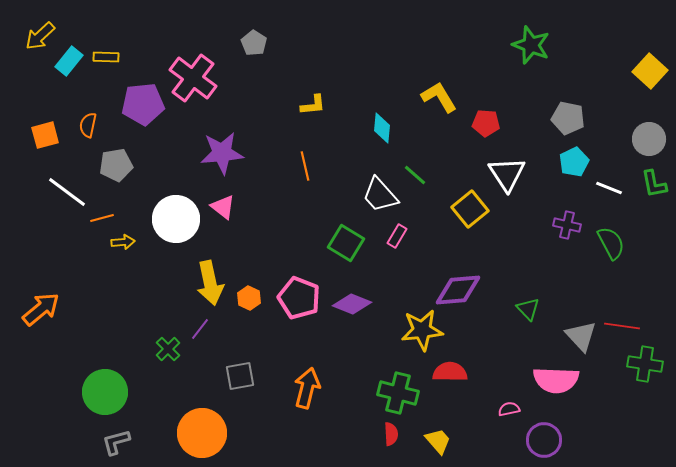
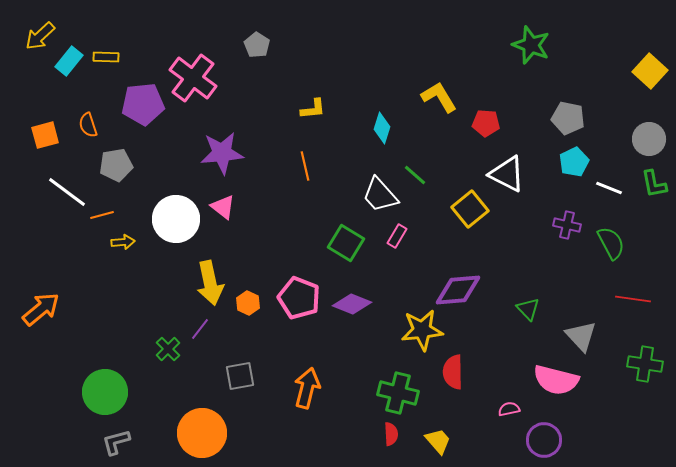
gray pentagon at (254, 43): moved 3 px right, 2 px down
yellow L-shape at (313, 105): moved 4 px down
orange semicircle at (88, 125): rotated 30 degrees counterclockwise
cyan diamond at (382, 128): rotated 12 degrees clockwise
white triangle at (507, 174): rotated 30 degrees counterclockwise
orange line at (102, 218): moved 3 px up
orange hexagon at (249, 298): moved 1 px left, 5 px down
red line at (622, 326): moved 11 px right, 27 px up
red semicircle at (450, 372): moved 3 px right; rotated 92 degrees counterclockwise
pink semicircle at (556, 380): rotated 12 degrees clockwise
